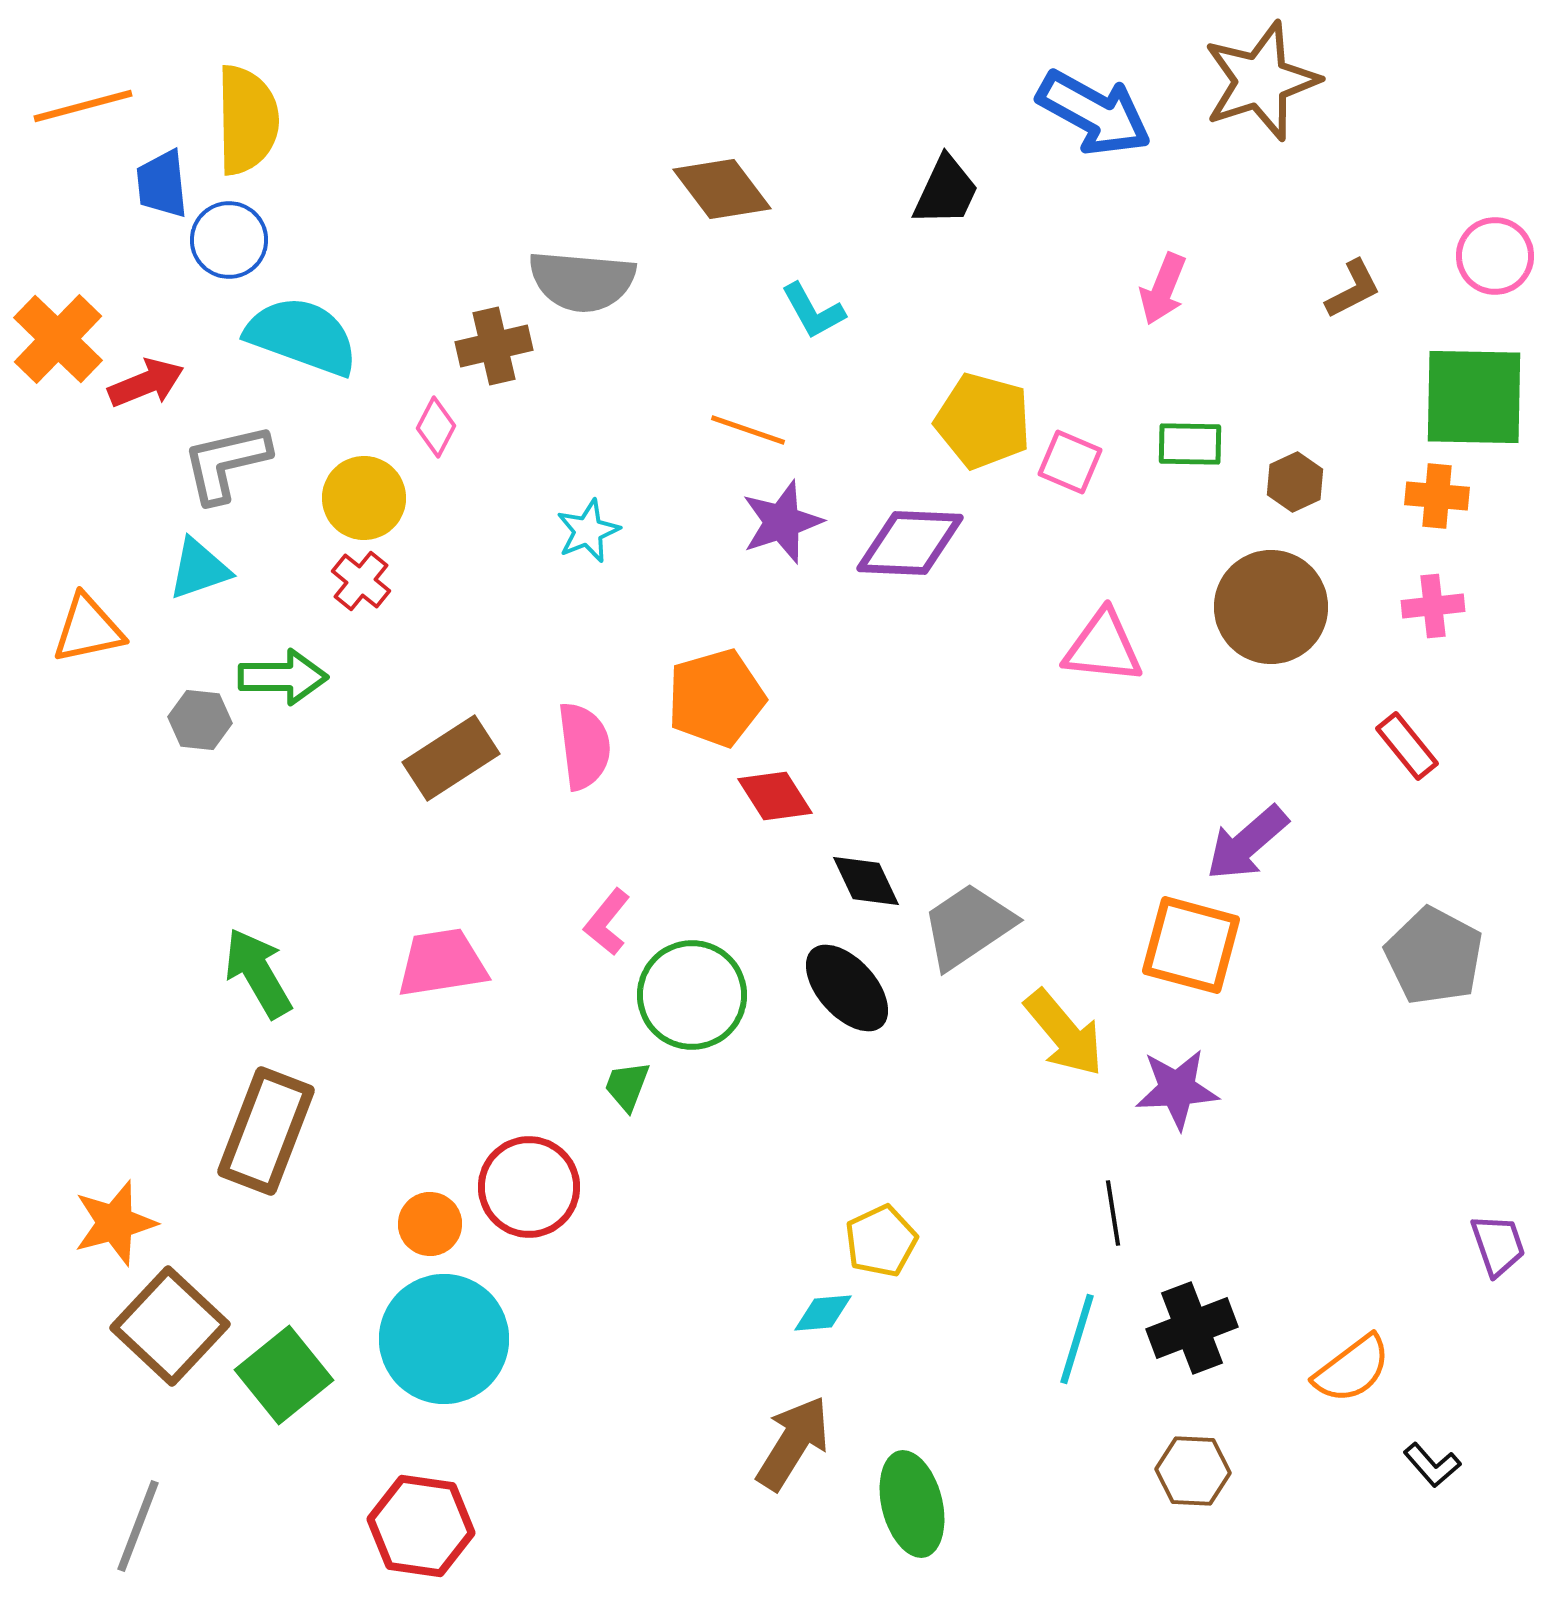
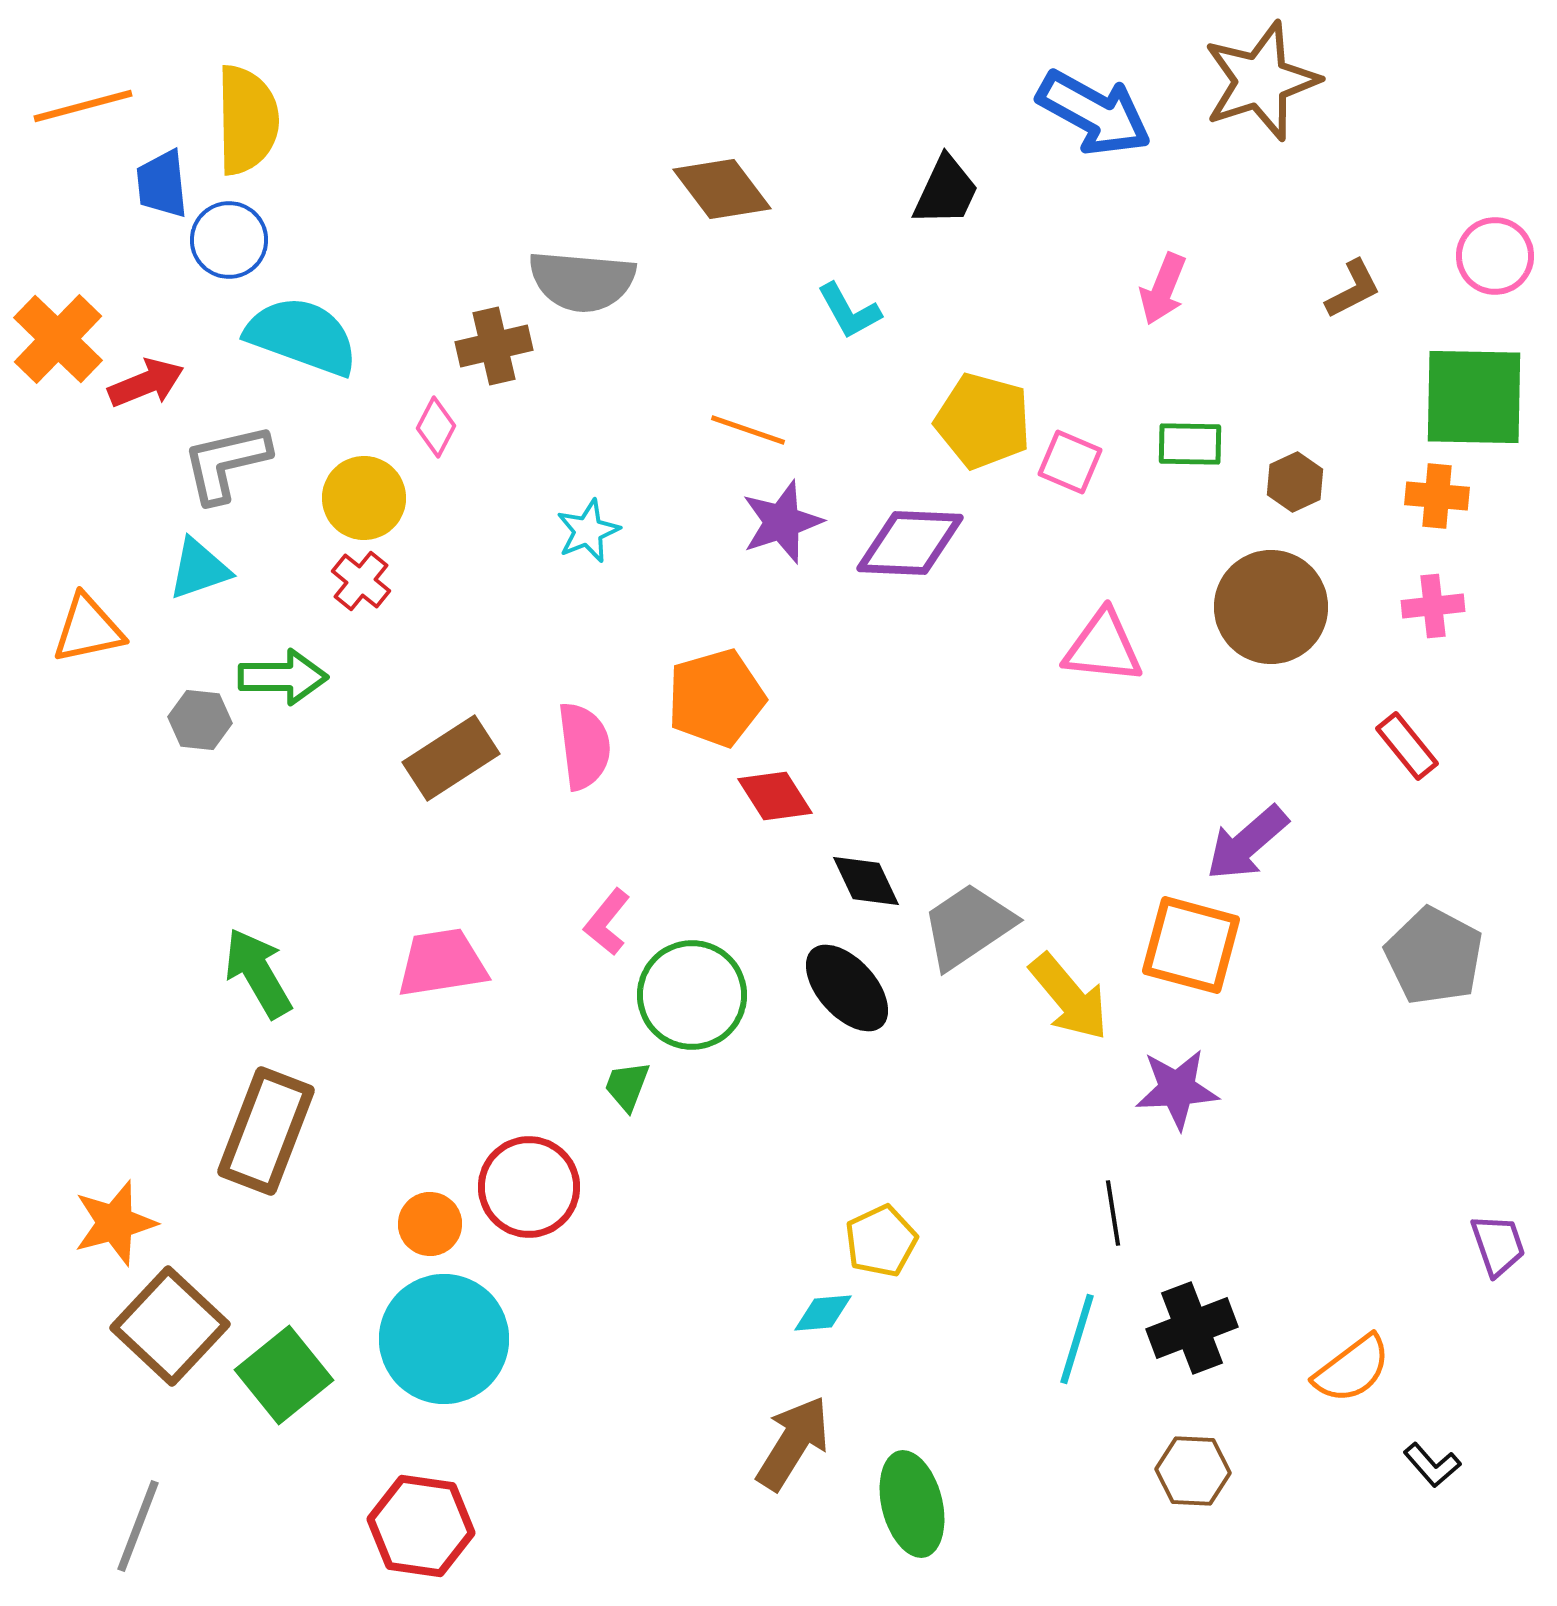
cyan L-shape at (813, 311): moved 36 px right
yellow arrow at (1064, 1033): moved 5 px right, 36 px up
